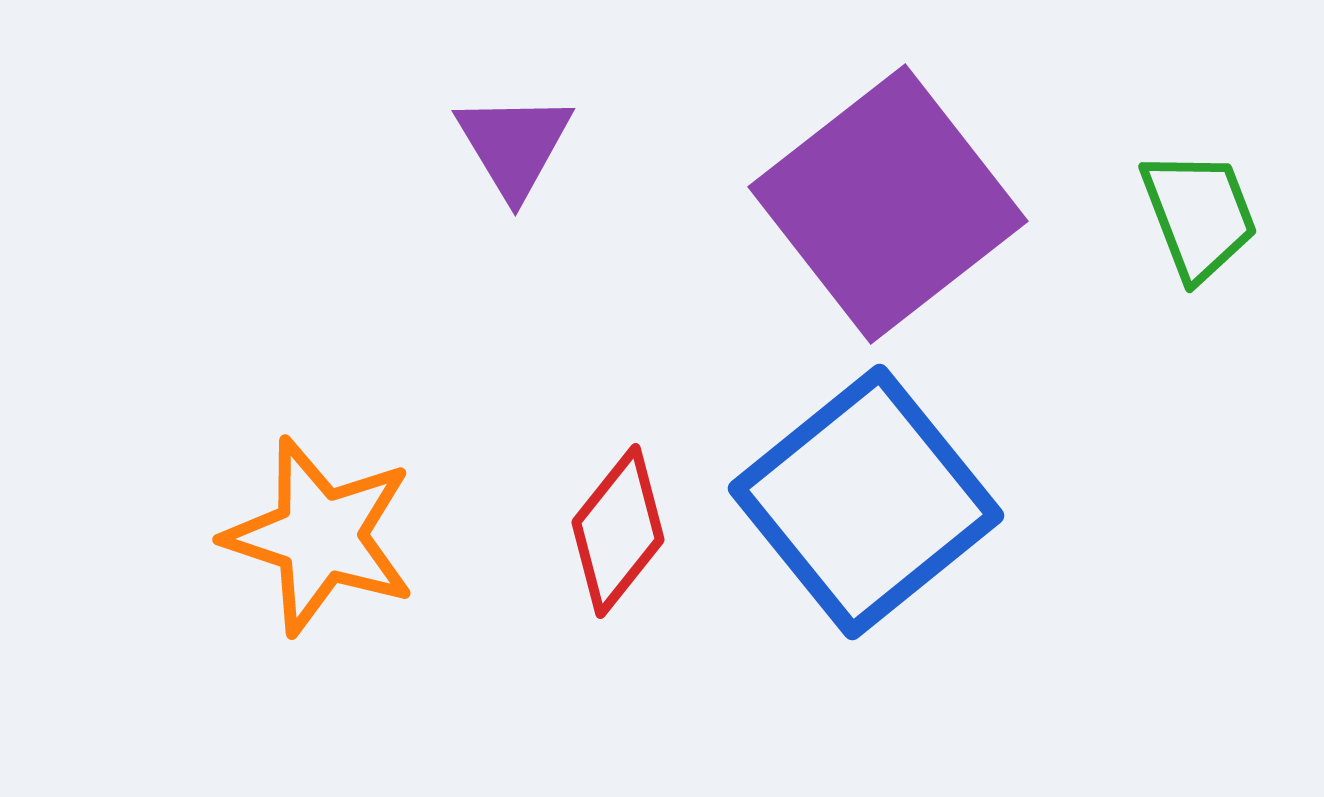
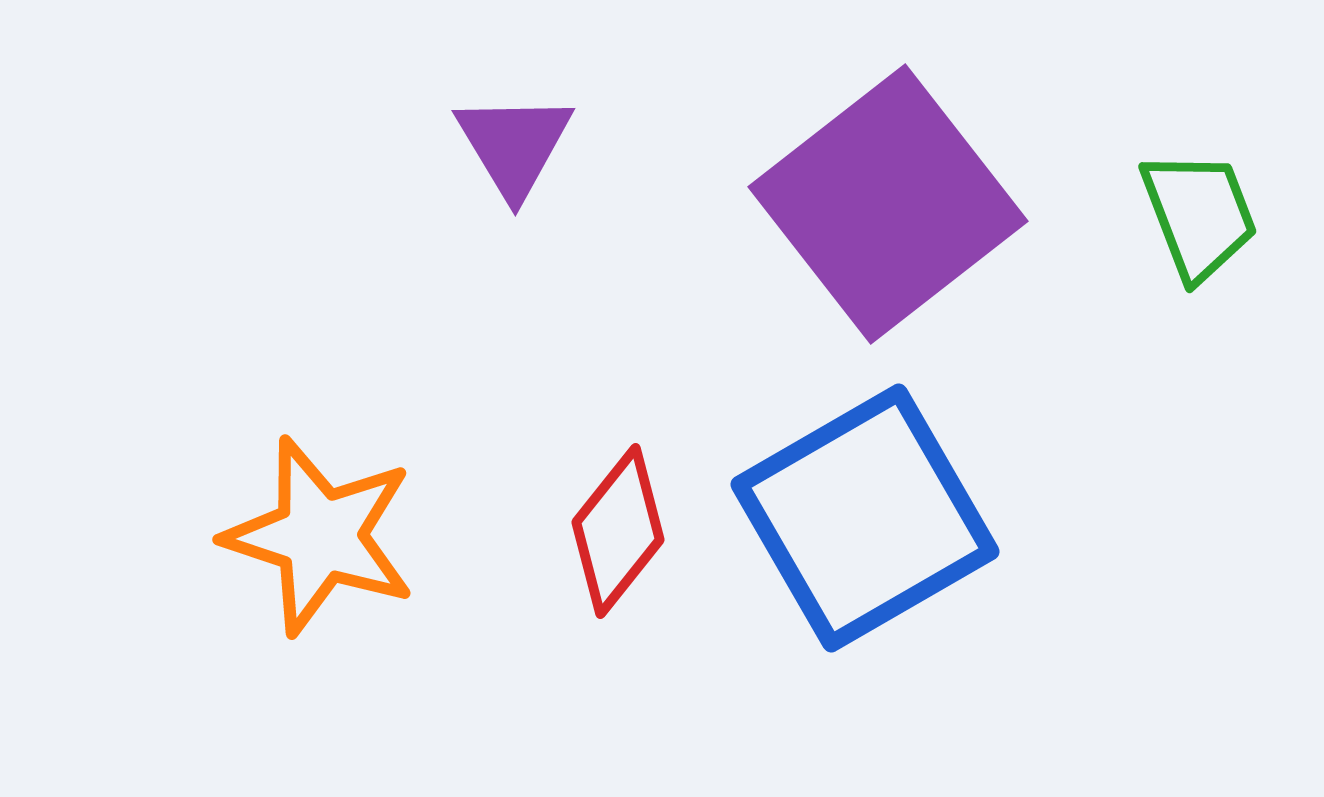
blue square: moved 1 px left, 16 px down; rotated 9 degrees clockwise
